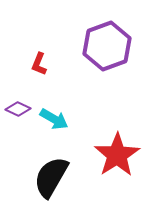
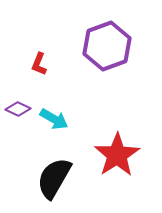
black semicircle: moved 3 px right, 1 px down
